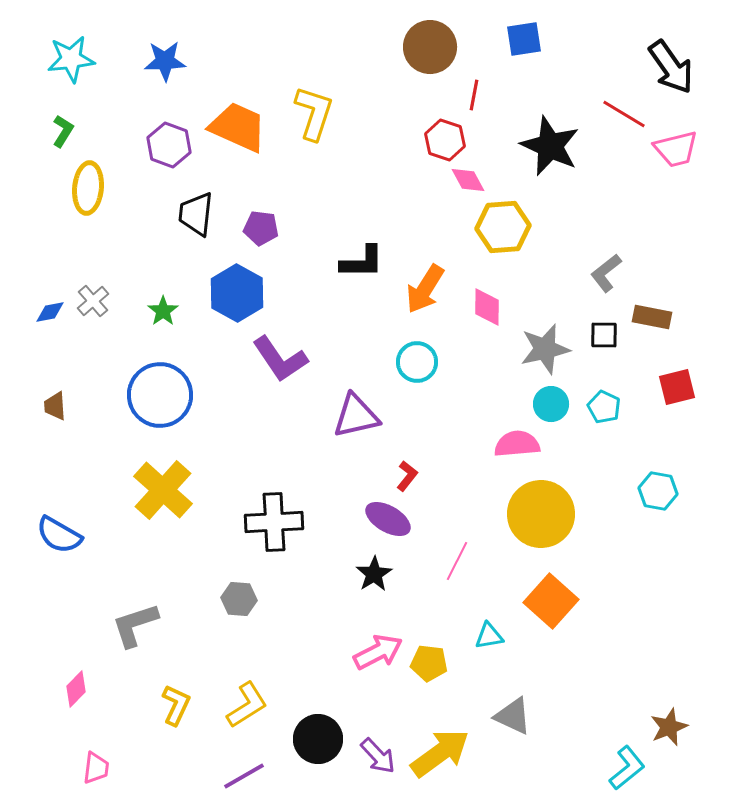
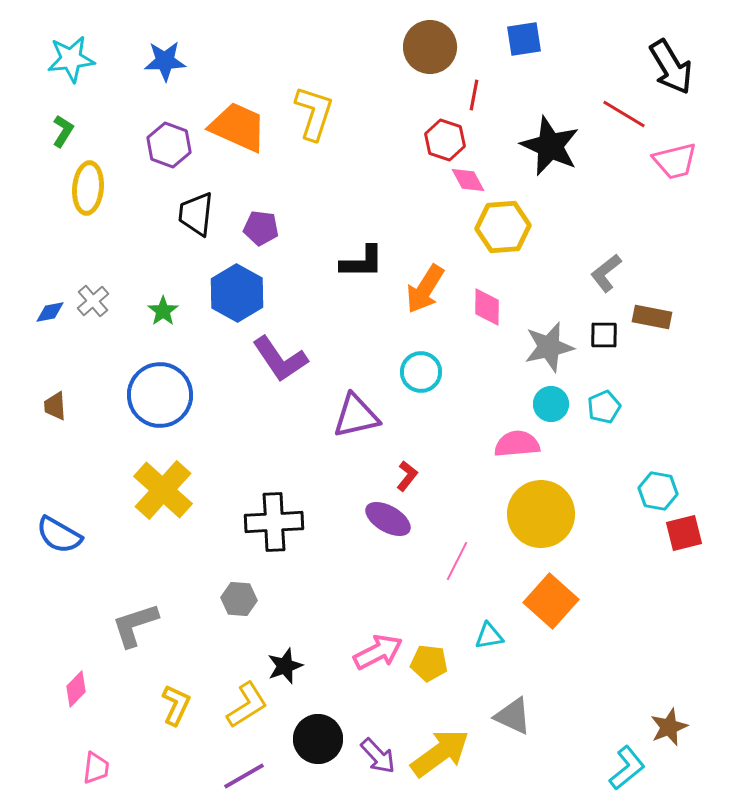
black arrow at (671, 67): rotated 4 degrees clockwise
pink trapezoid at (676, 149): moved 1 px left, 12 px down
gray star at (545, 349): moved 4 px right, 2 px up
cyan circle at (417, 362): moved 4 px right, 10 px down
red square at (677, 387): moved 7 px right, 146 px down
cyan pentagon at (604, 407): rotated 24 degrees clockwise
black star at (374, 574): moved 89 px left, 92 px down; rotated 12 degrees clockwise
